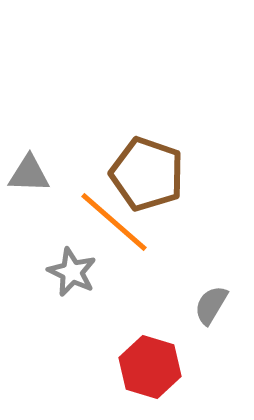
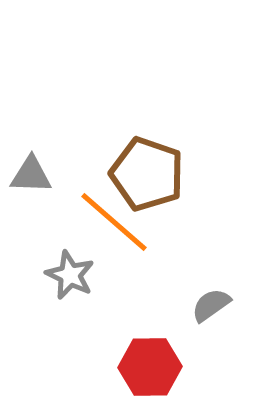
gray triangle: moved 2 px right, 1 px down
gray star: moved 2 px left, 3 px down
gray semicircle: rotated 24 degrees clockwise
red hexagon: rotated 18 degrees counterclockwise
